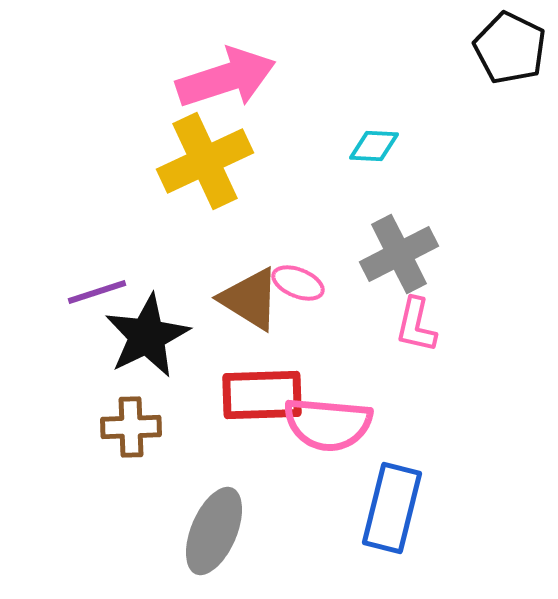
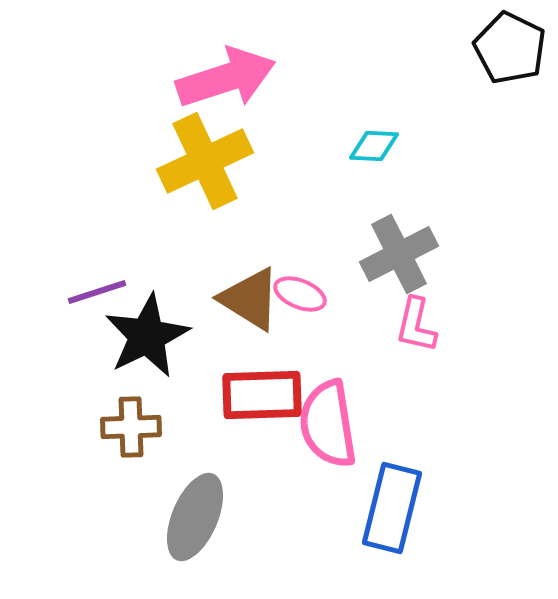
pink ellipse: moved 2 px right, 11 px down
pink semicircle: rotated 76 degrees clockwise
gray ellipse: moved 19 px left, 14 px up
